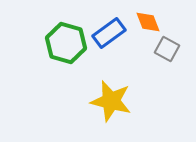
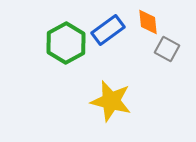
orange diamond: rotated 16 degrees clockwise
blue rectangle: moved 1 px left, 3 px up
green hexagon: rotated 15 degrees clockwise
